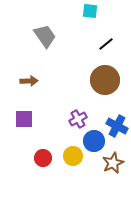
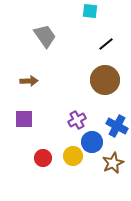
purple cross: moved 1 px left, 1 px down
blue circle: moved 2 px left, 1 px down
